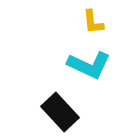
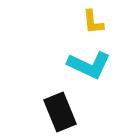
black rectangle: rotated 21 degrees clockwise
